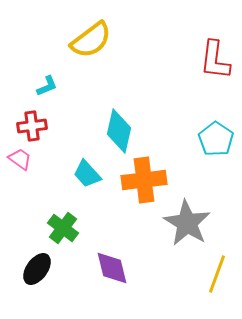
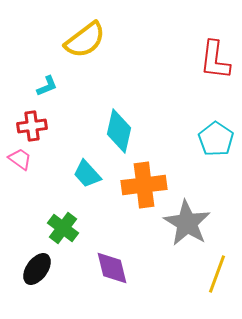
yellow semicircle: moved 6 px left
orange cross: moved 5 px down
